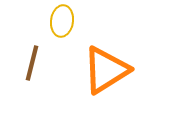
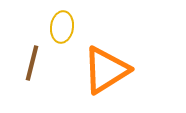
yellow ellipse: moved 6 px down
